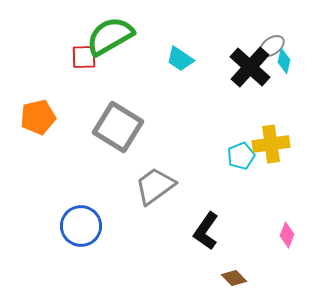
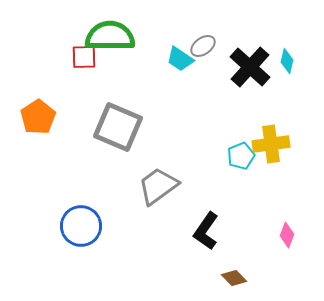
green semicircle: rotated 30 degrees clockwise
gray ellipse: moved 69 px left
cyan diamond: moved 3 px right
orange pentagon: rotated 20 degrees counterclockwise
gray square: rotated 9 degrees counterclockwise
gray trapezoid: moved 3 px right
